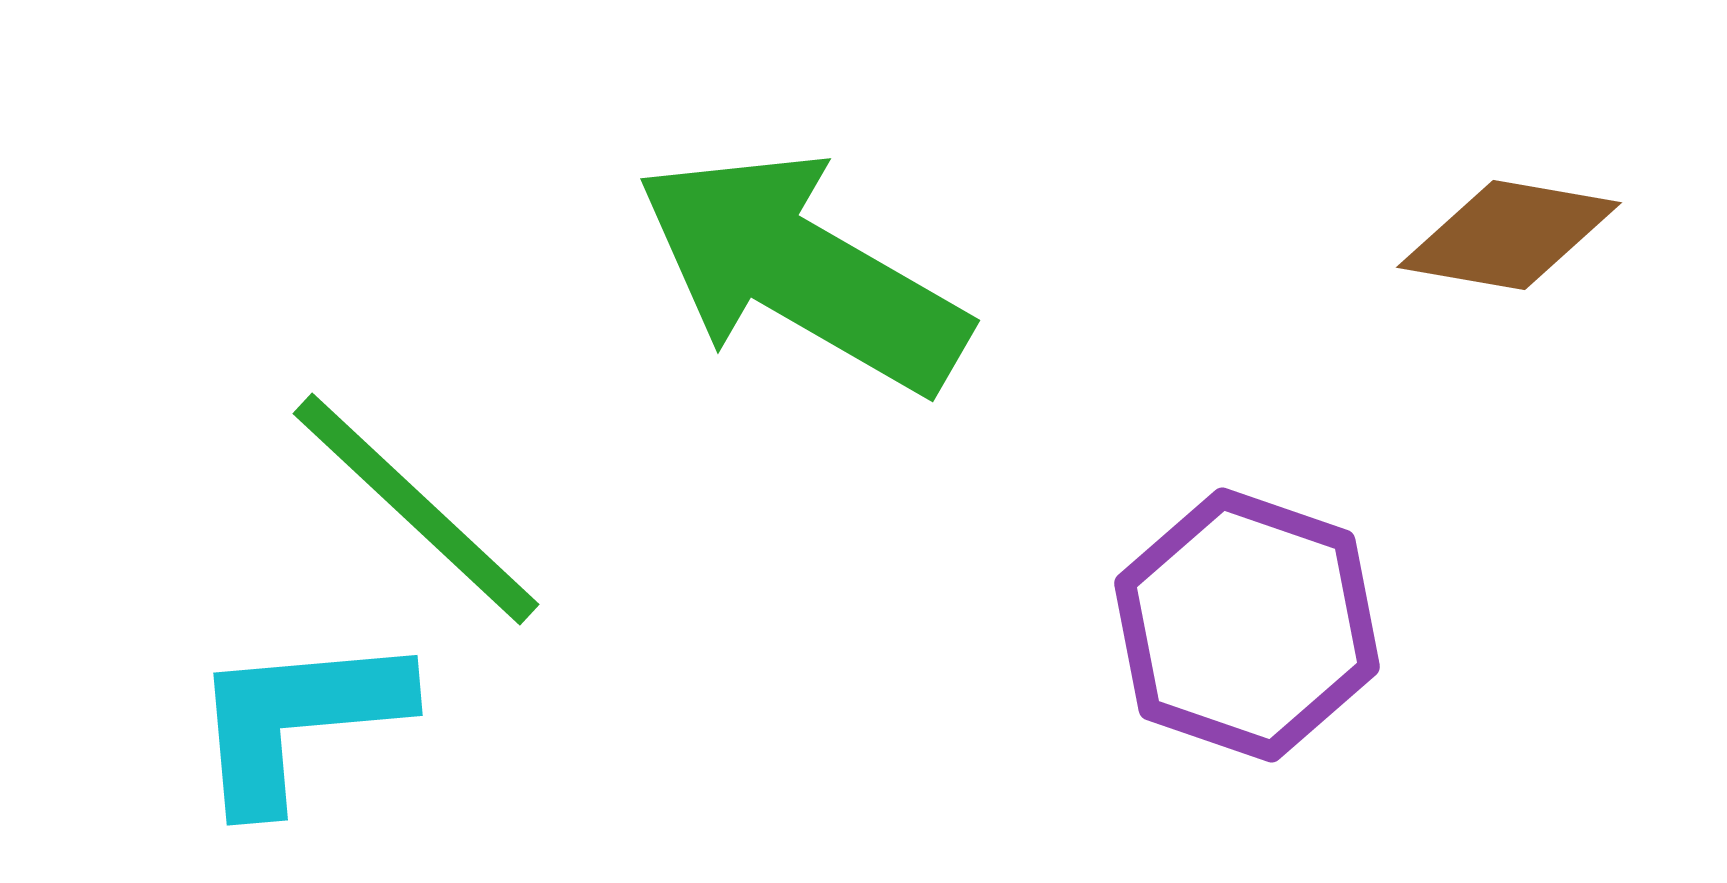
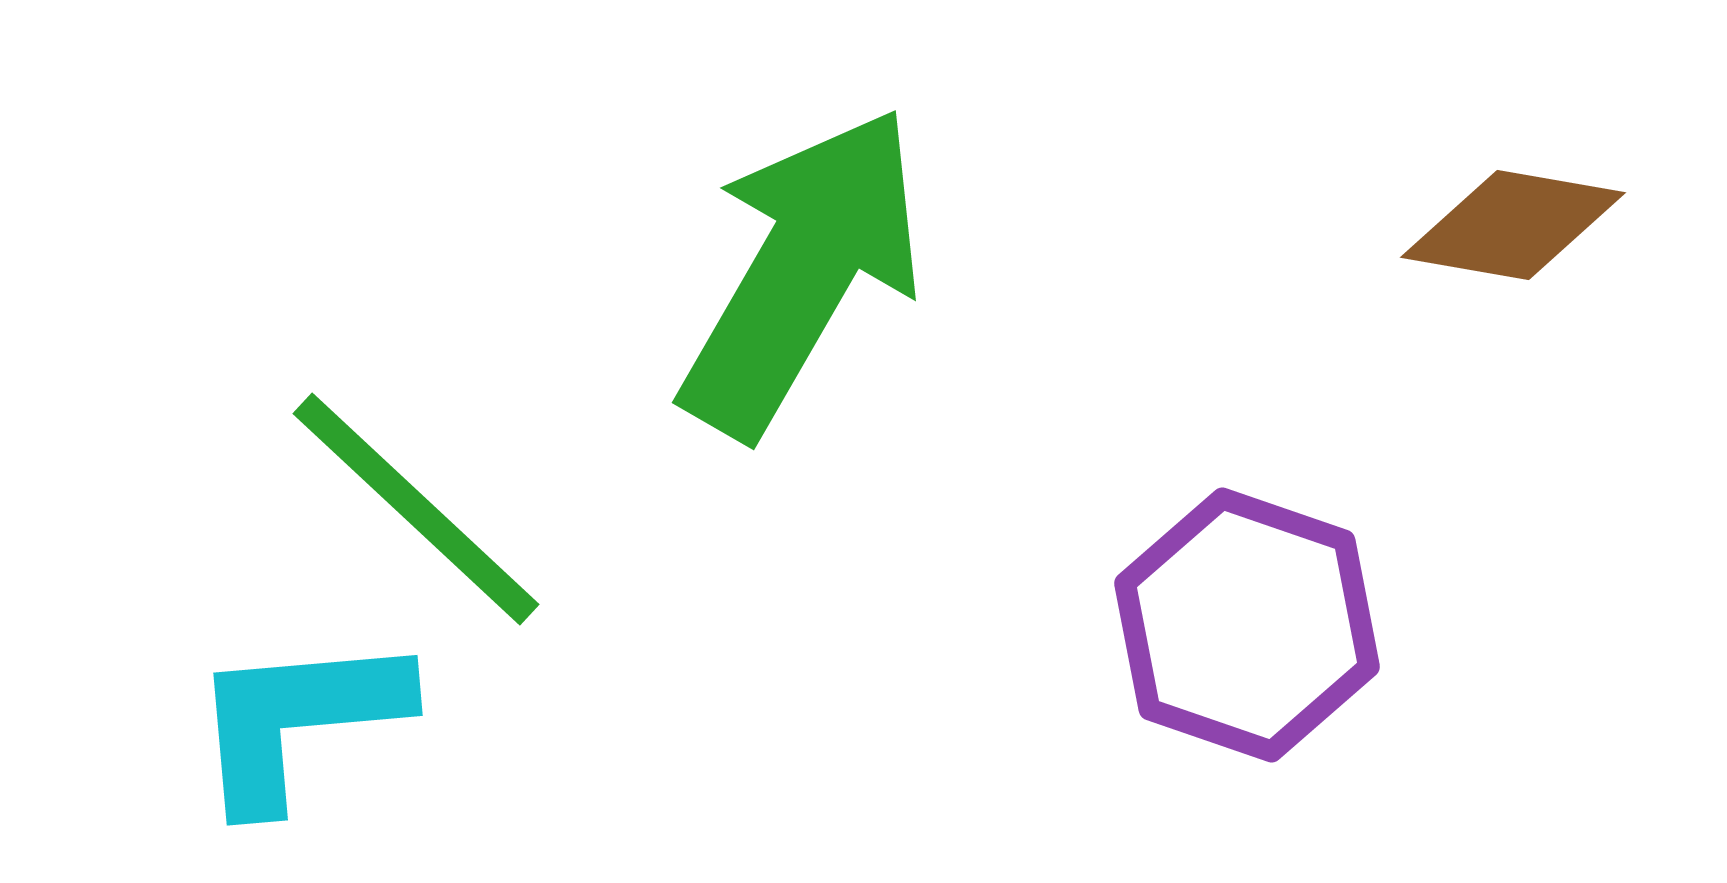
brown diamond: moved 4 px right, 10 px up
green arrow: rotated 90 degrees clockwise
